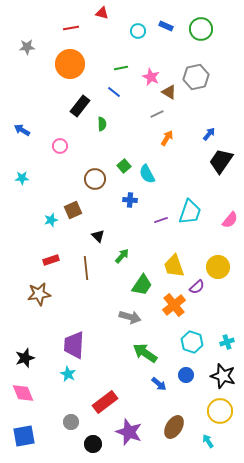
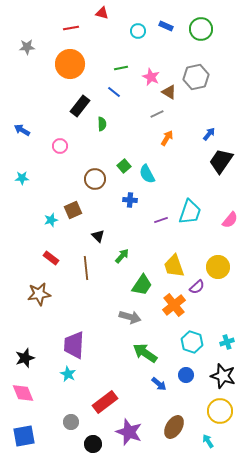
red rectangle at (51, 260): moved 2 px up; rotated 56 degrees clockwise
